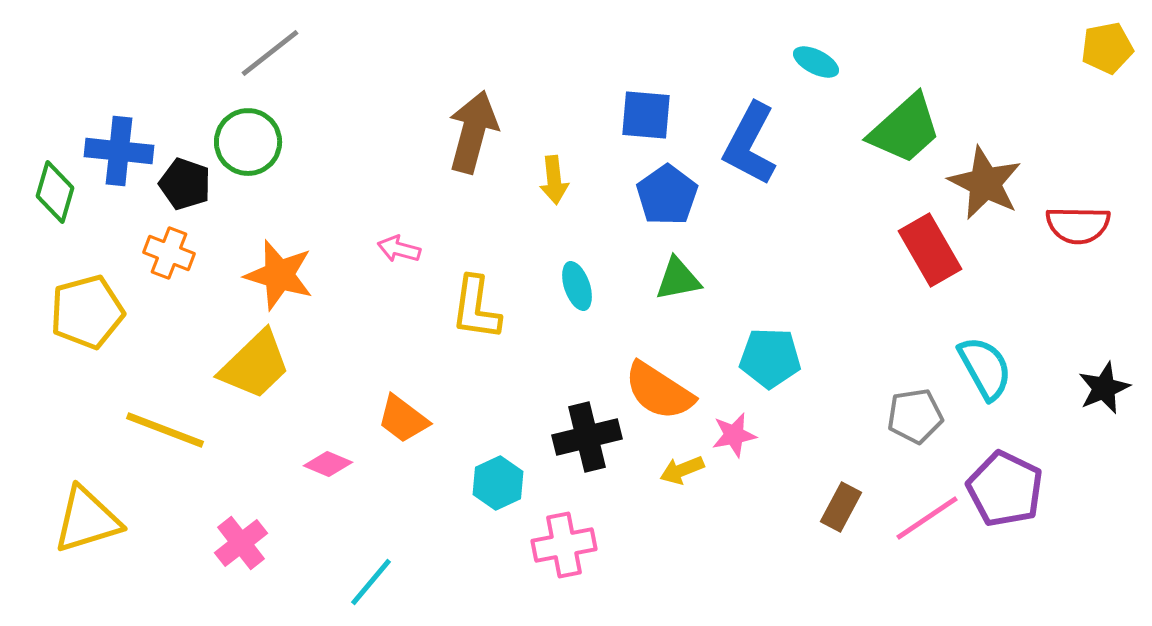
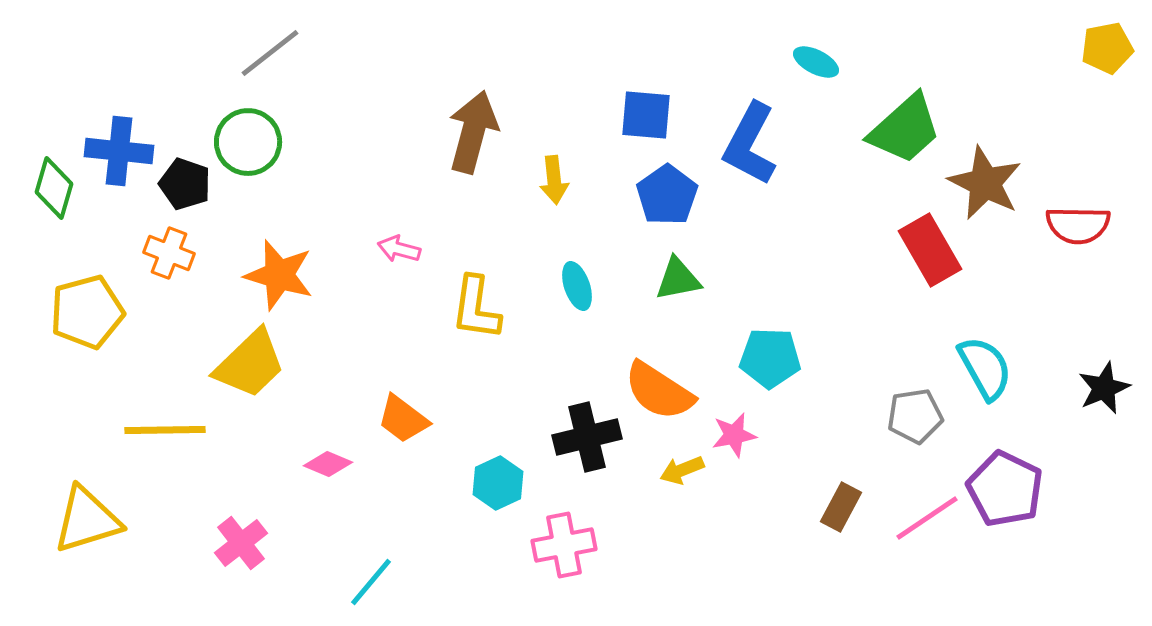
green diamond at (55, 192): moved 1 px left, 4 px up
yellow trapezoid at (255, 365): moved 5 px left, 1 px up
yellow line at (165, 430): rotated 22 degrees counterclockwise
